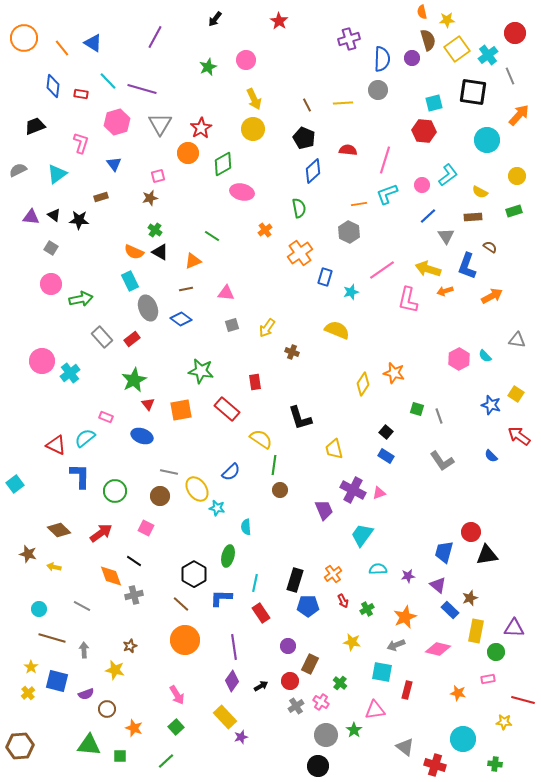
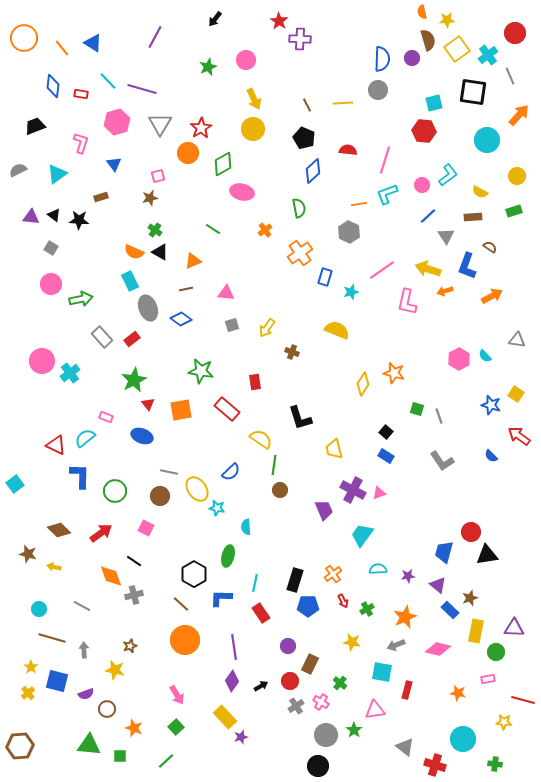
purple cross at (349, 39): moved 49 px left; rotated 20 degrees clockwise
green line at (212, 236): moved 1 px right, 7 px up
pink L-shape at (408, 300): moved 1 px left, 2 px down
